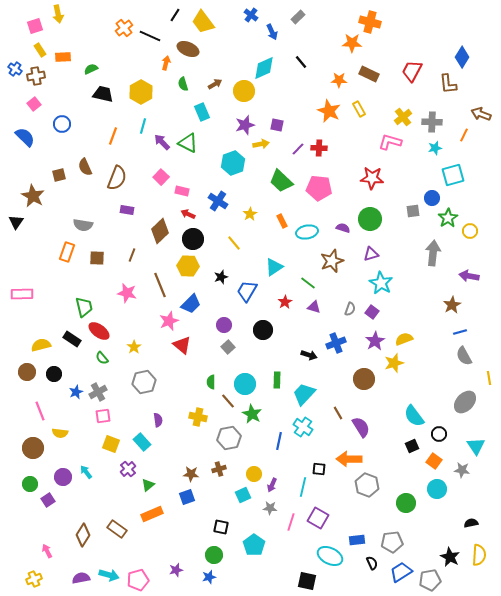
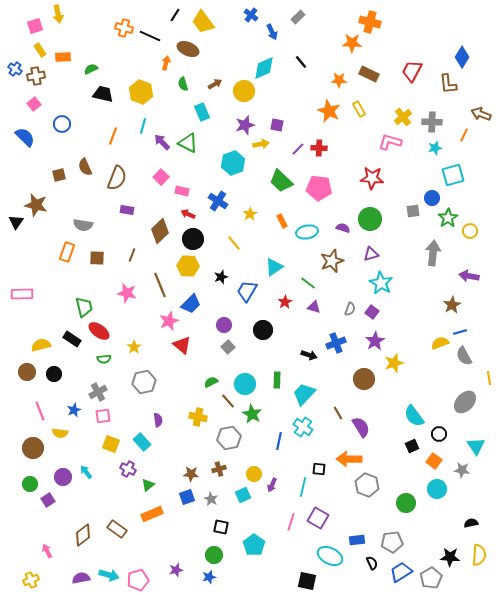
orange cross at (124, 28): rotated 36 degrees counterclockwise
yellow hexagon at (141, 92): rotated 10 degrees counterclockwise
brown star at (33, 196): moved 3 px right, 9 px down; rotated 15 degrees counterclockwise
yellow semicircle at (404, 339): moved 36 px right, 4 px down
green semicircle at (102, 358): moved 2 px right, 1 px down; rotated 56 degrees counterclockwise
green semicircle at (211, 382): rotated 64 degrees clockwise
blue star at (76, 392): moved 2 px left, 18 px down
purple cross at (128, 469): rotated 21 degrees counterclockwise
gray star at (270, 508): moved 59 px left, 9 px up; rotated 24 degrees clockwise
brown diamond at (83, 535): rotated 20 degrees clockwise
black star at (450, 557): rotated 24 degrees counterclockwise
yellow cross at (34, 579): moved 3 px left, 1 px down
gray pentagon at (430, 580): moved 1 px right, 2 px up; rotated 20 degrees counterclockwise
